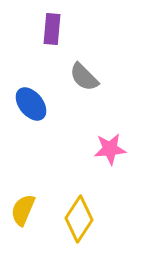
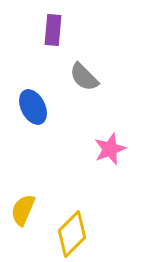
purple rectangle: moved 1 px right, 1 px down
blue ellipse: moved 2 px right, 3 px down; rotated 12 degrees clockwise
pink star: rotated 16 degrees counterclockwise
yellow diamond: moved 7 px left, 15 px down; rotated 12 degrees clockwise
